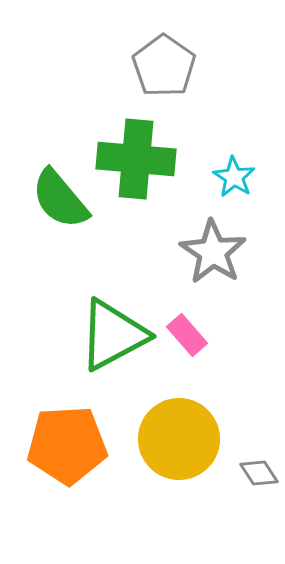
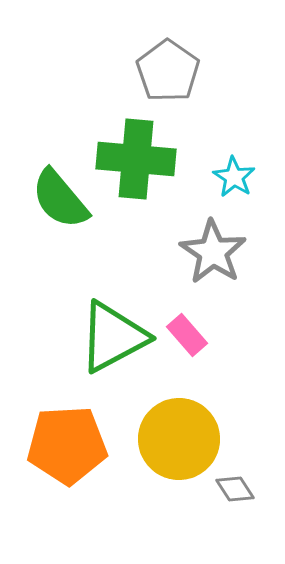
gray pentagon: moved 4 px right, 5 px down
green triangle: moved 2 px down
gray diamond: moved 24 px left, 16 px down
